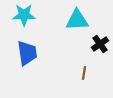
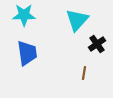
cyan triangle: rotated 45 degrees counterclockwise
black cross: moved 3 px left
